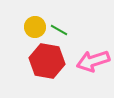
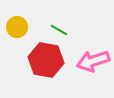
yellow circle: moved 18 px left
red hexagon: moved 1 px left, 1 px up
